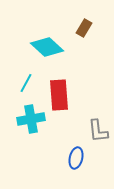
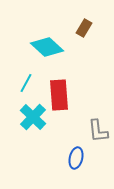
cyan cross: moved 2 px right, 2 px up; rotated 36 degrees counterclockwise
